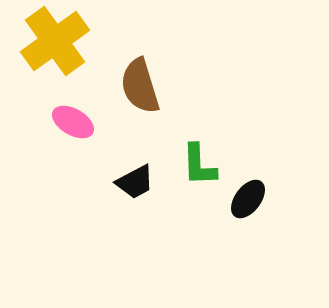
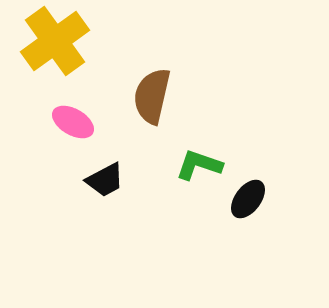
brown semicircle: moved 12 px right, 10 px down; rotated 30 degrees clockwise
green L-shape: rotated 111 degrees clockwise
black trapezoid: moved 30 px left, 2 px up
